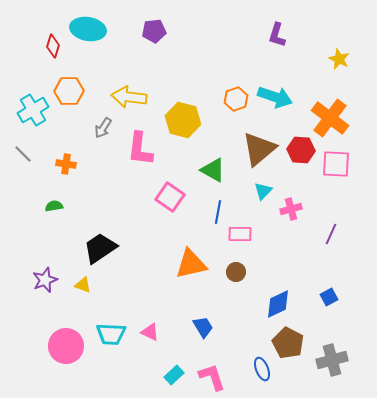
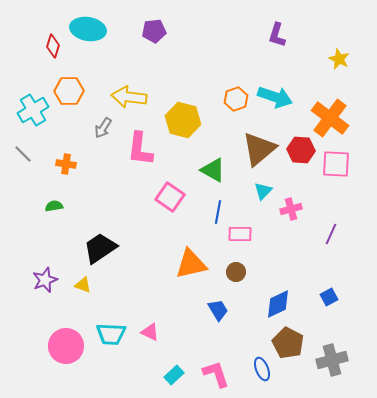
blue trapezoid at (203, 327): moved 15 px right, 17 px up
pink L-shape at (212, 377): moved 4 px right, 3 px up
